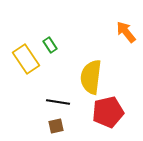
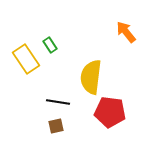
red pentagon: moved 2 px right; rotated 20 degrees clockwise
